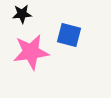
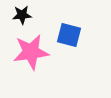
black star: moved 1 px down
